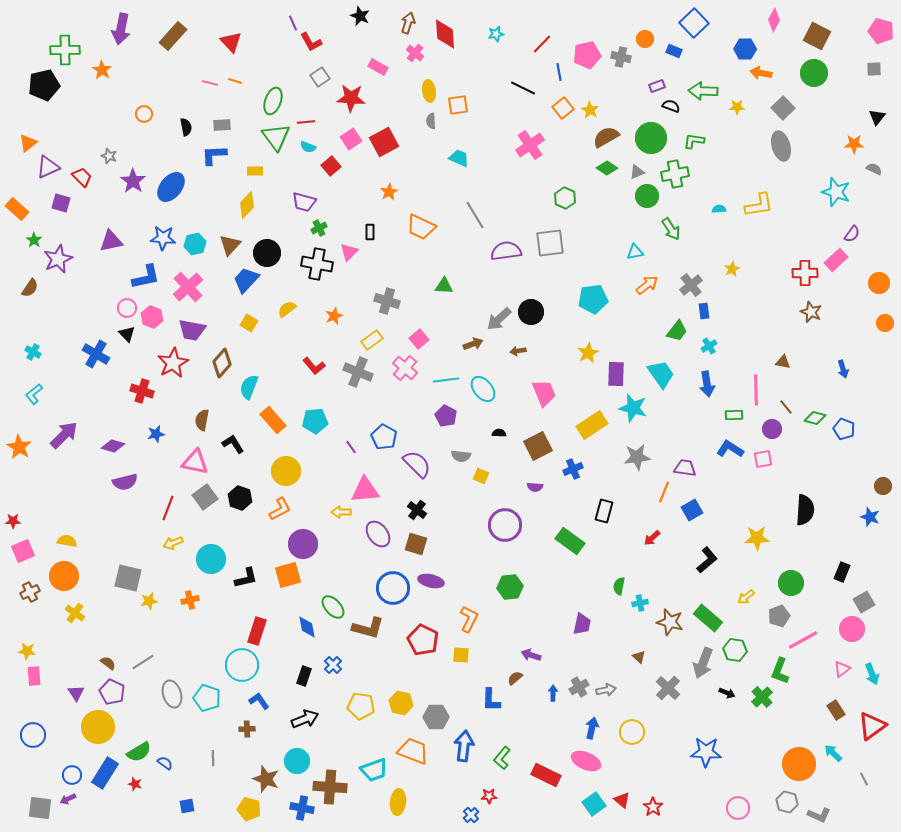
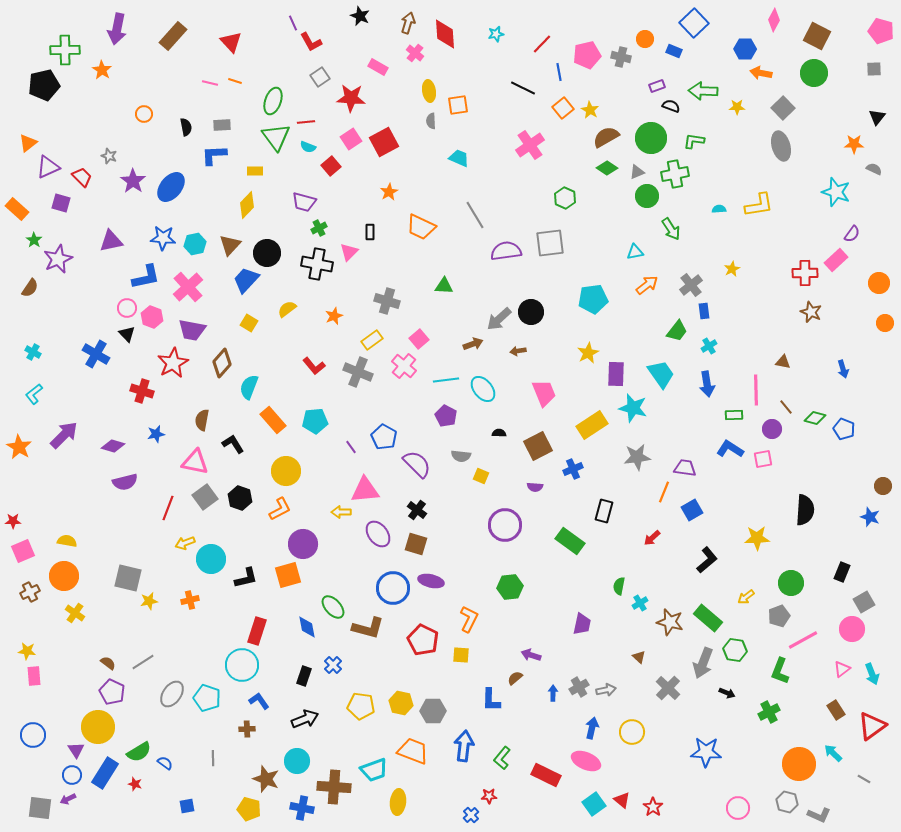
purple arrow at (121, 29): moved 4 px left
pink cross at (405, 368): moved 1 px left, 2 px up
yellow arrow at (173, 543): moved 12 px right
cyan cross at (640, 603): rotated 21 degrees counterclockwise
purple triangle at (76, 693): moved 57 px down
gray ellipse at (172, 694): rotated 52 degrees clockwise
green cross at (762, 697): moved 7 px right, 15 px down; rotated 15 degrees clockwise
gray hexagon at (436, 717): moved 3 px left, 6 px up
gray line at (864, 779): rotated 32 degrees counterclockwise
brown cross at (330, 787): moved 4 px right
